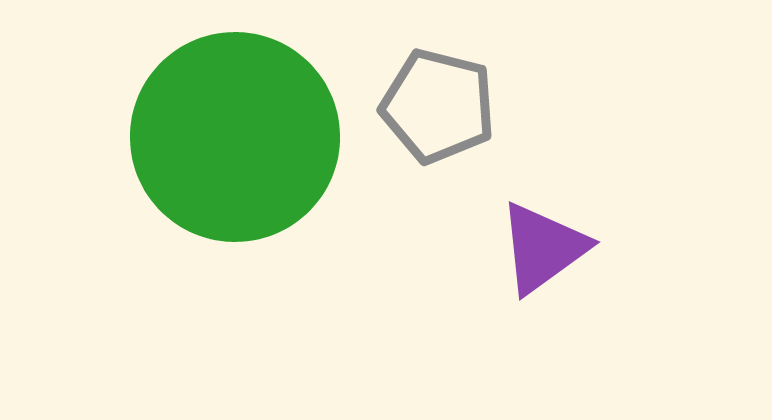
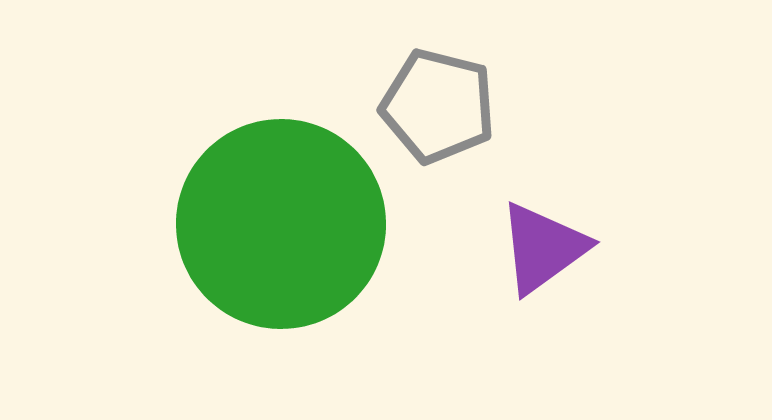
green circle: moved 46 px right, 87 px down
